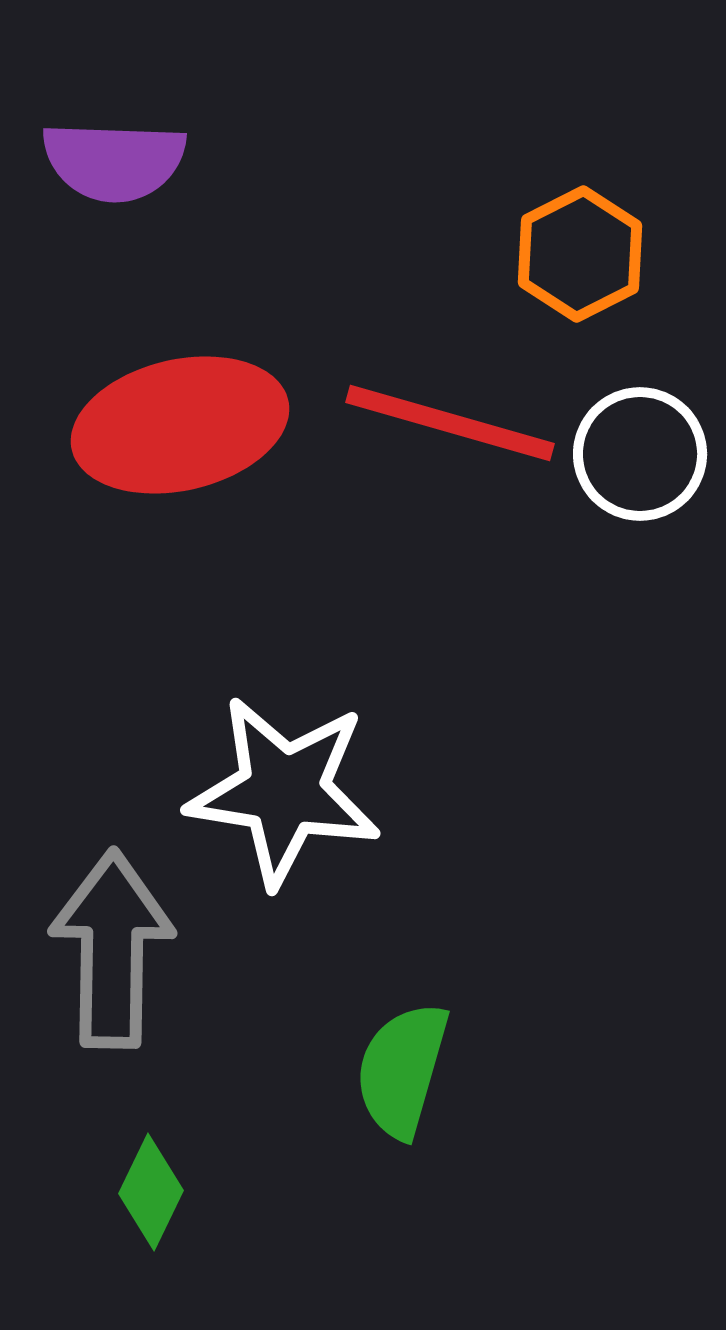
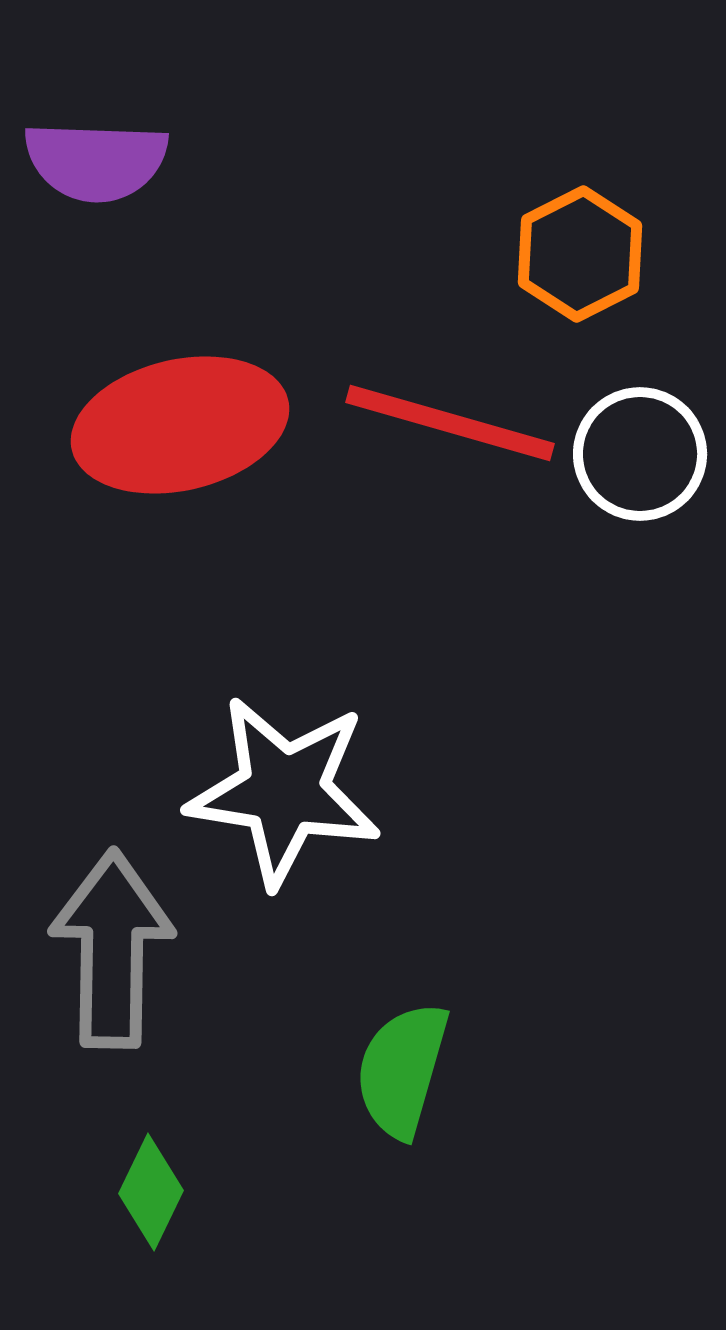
purple semicircle: moved 18 px left
